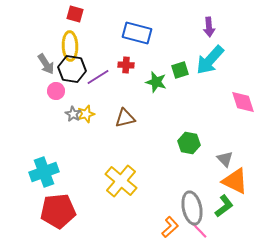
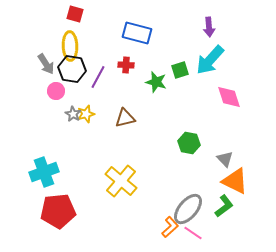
purple line: rotated 30 degrees counterclockwise
pink diamond: moved 14 px left, 5 px up
gray ellipse: moved 4 px left, 1 px down; rotated 52 degrees clockwise
pink line: moved 6 px left, 3 px down; rotated 12 degrees counterclockwise
